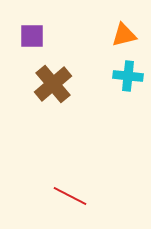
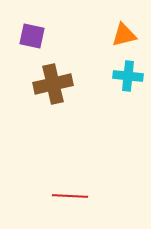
purple square: rotated 12 degrees clockwise
brown cross: rotated 27 degrees clockwise
red line: rotated 24 degrees counterclockwise
